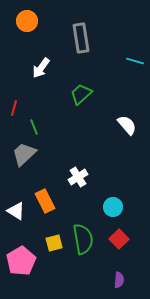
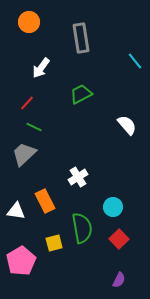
orange circle: moved 2 px right, 1 px down
cyan line: rotated 36 degrees clockwise
green trapezoid: rotated 15 degrees clockwise
red line: moved 13 px right, 5 px up; rotated 28 degrees clockwise
green line: rotated 42 degrees counterclockwise
white triangle: rotated 24 degrees counterclockwise
green semicircle: moved 1 px left, 11 px up
purple semicircle: rotated 21 degrees clockwise
